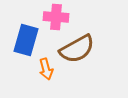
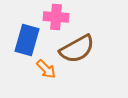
blue rectangle: moved 1 px right
orange arrow: rotated 30 degrees counterclockwise
